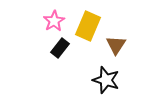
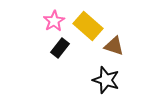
yellow rectangle: rotated 72 degrees counterclockwise
brown triangle: moved 2 px left, 1 px down; rotated 45 degrees counterclockwise
